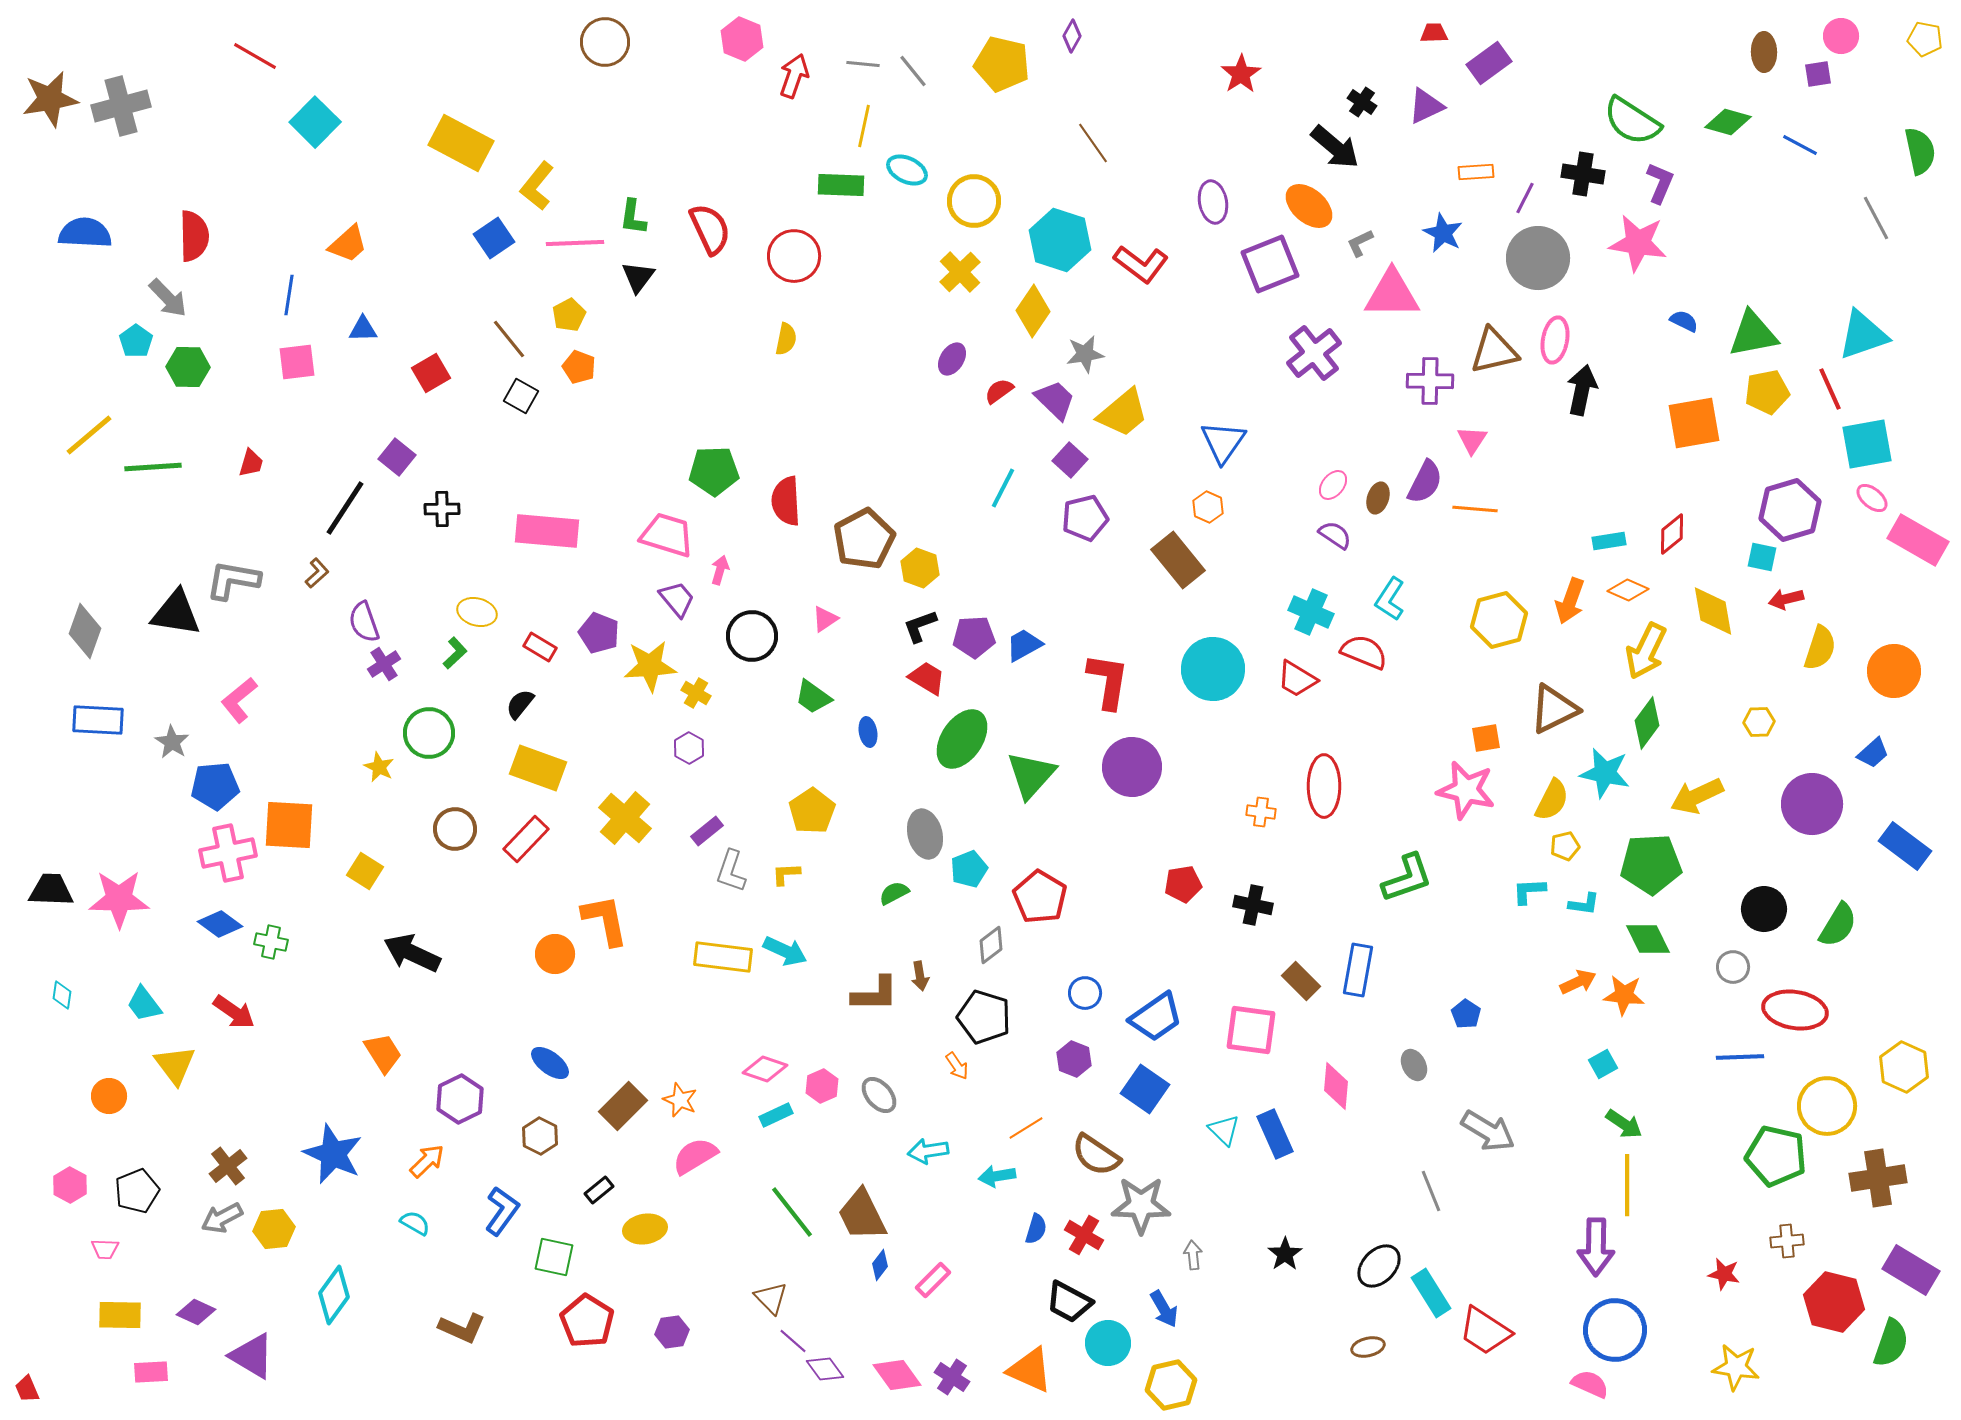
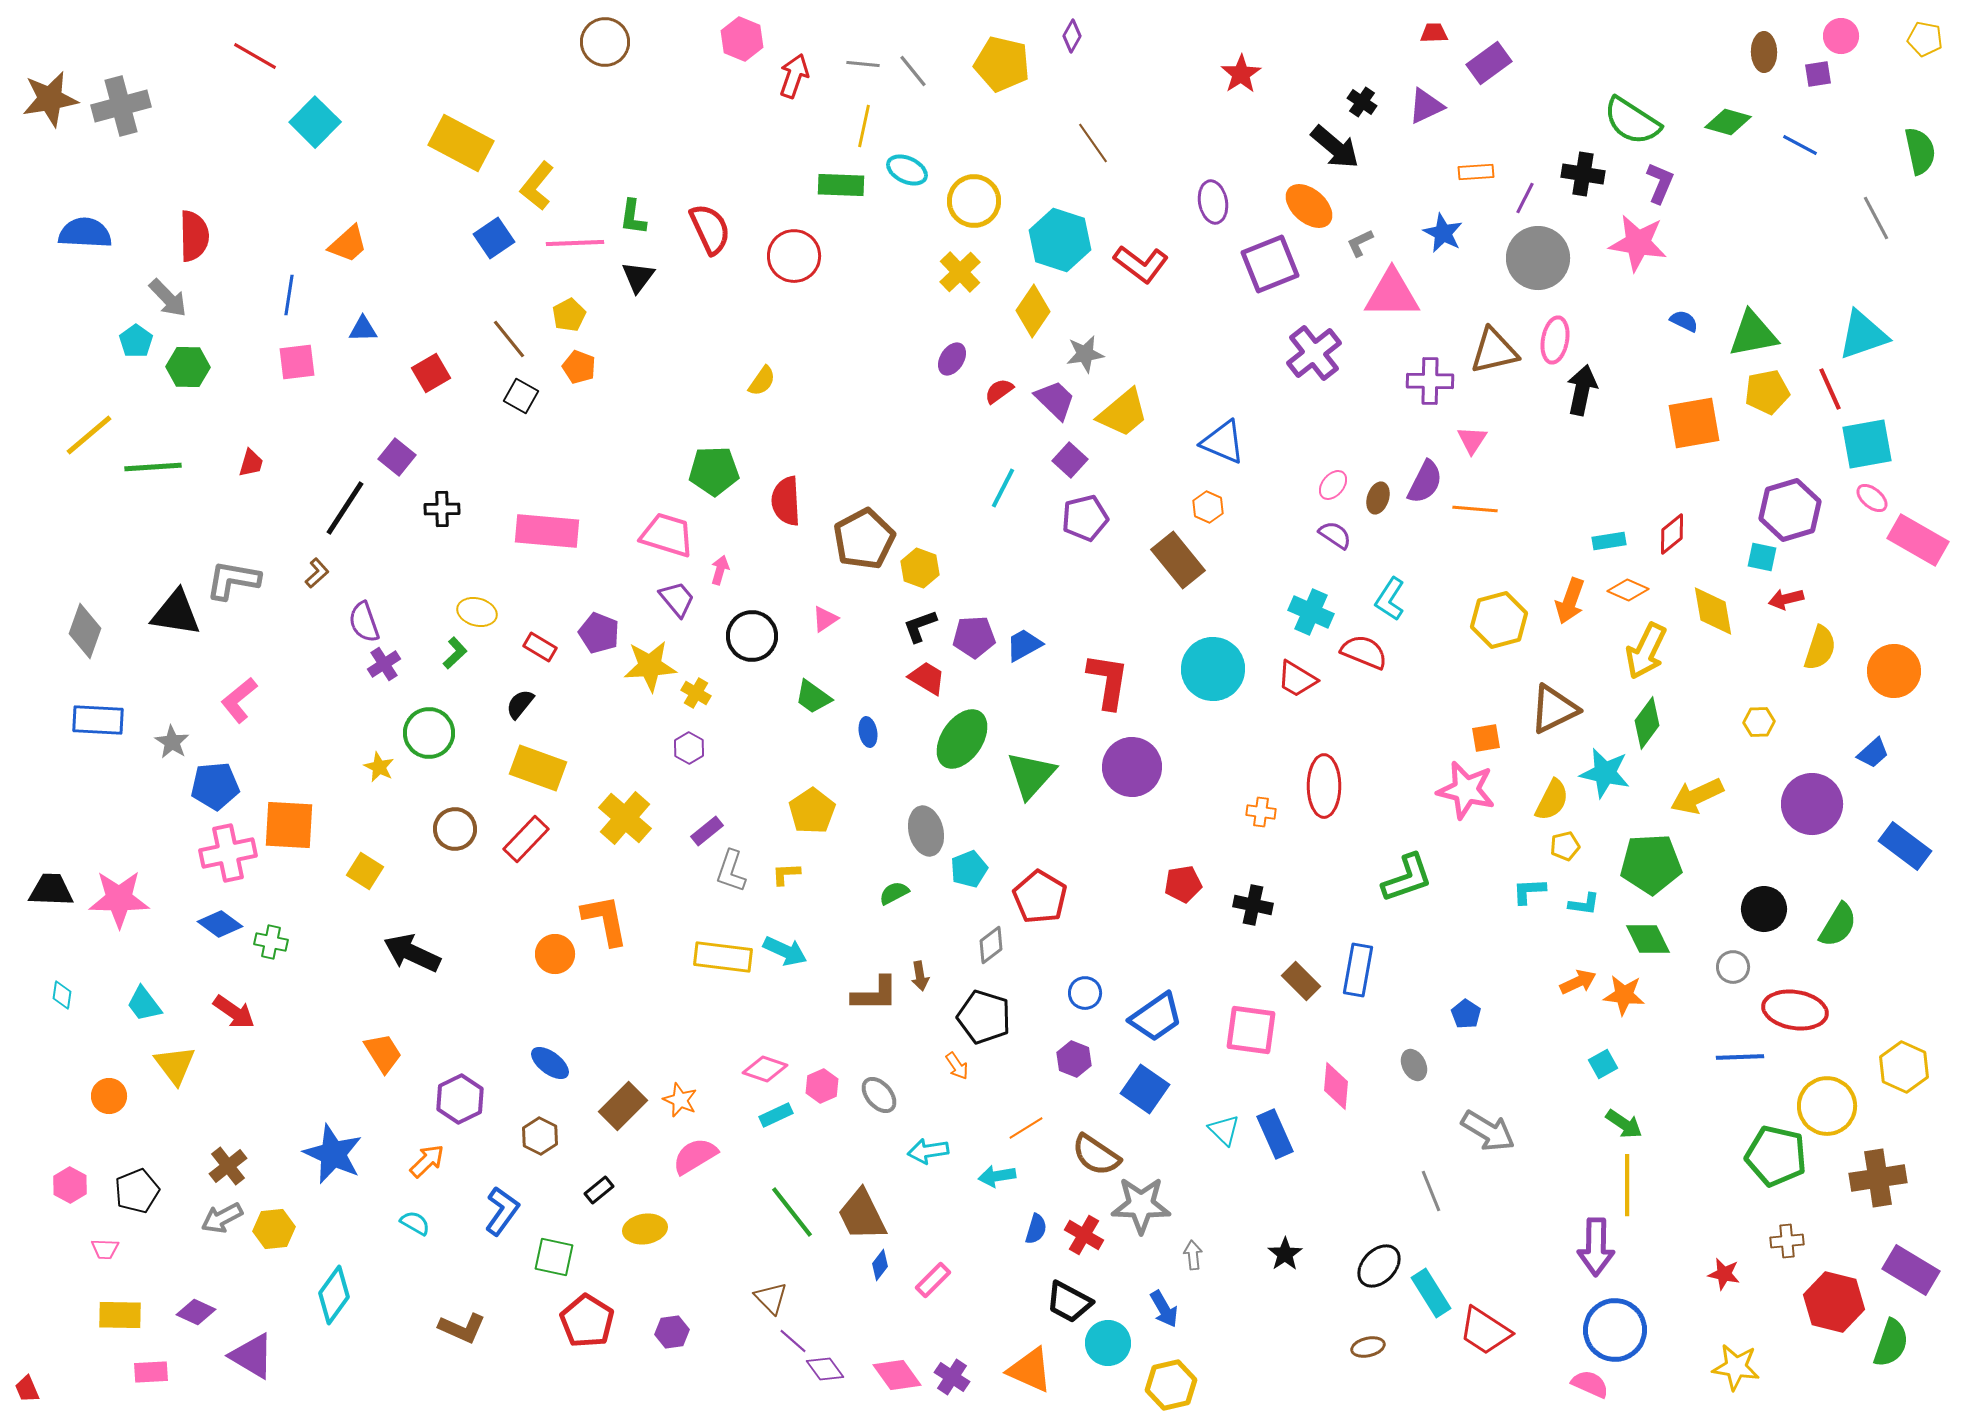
yellow semicircle at (786, 339): moved 24 px left, 42 px down; rotated 24 degrees clockwise
blue triangle at (1223, 442): rotated 42 degrees counterclockwise
gray ellipse at (925, 834): moved 1 px right, 3 px up
